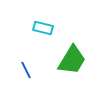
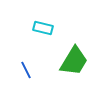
green trapezoid: moved 2 px right, 1 px down
